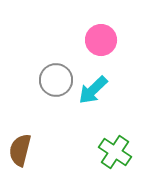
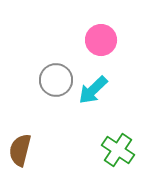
green cross: moved 3 px right, 2 px up
